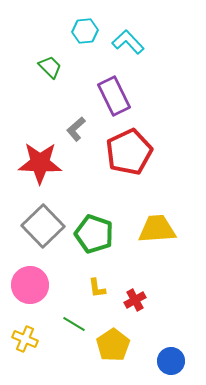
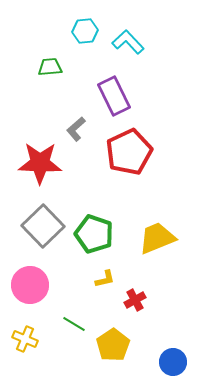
green trapezoid: rotated 50 degrees counterclockwise
yellow trapezoid: moved 9 px down; rotated 18 degrees counterclockwise
yellow L-shape: moved 8 px right, 9 px up; rotated 95 degrees counterclockwise
blue circle: moved 2 px right, 1 px down
